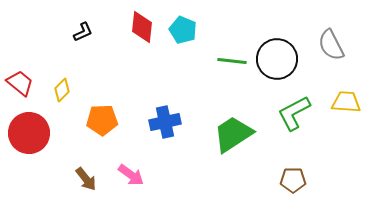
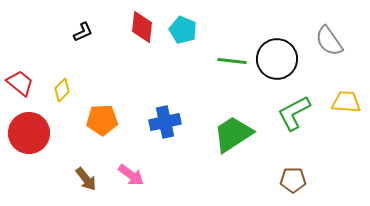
gray semicircle: moved 2 px left, 4 px up; rotated 8 degrees counterclockwise
